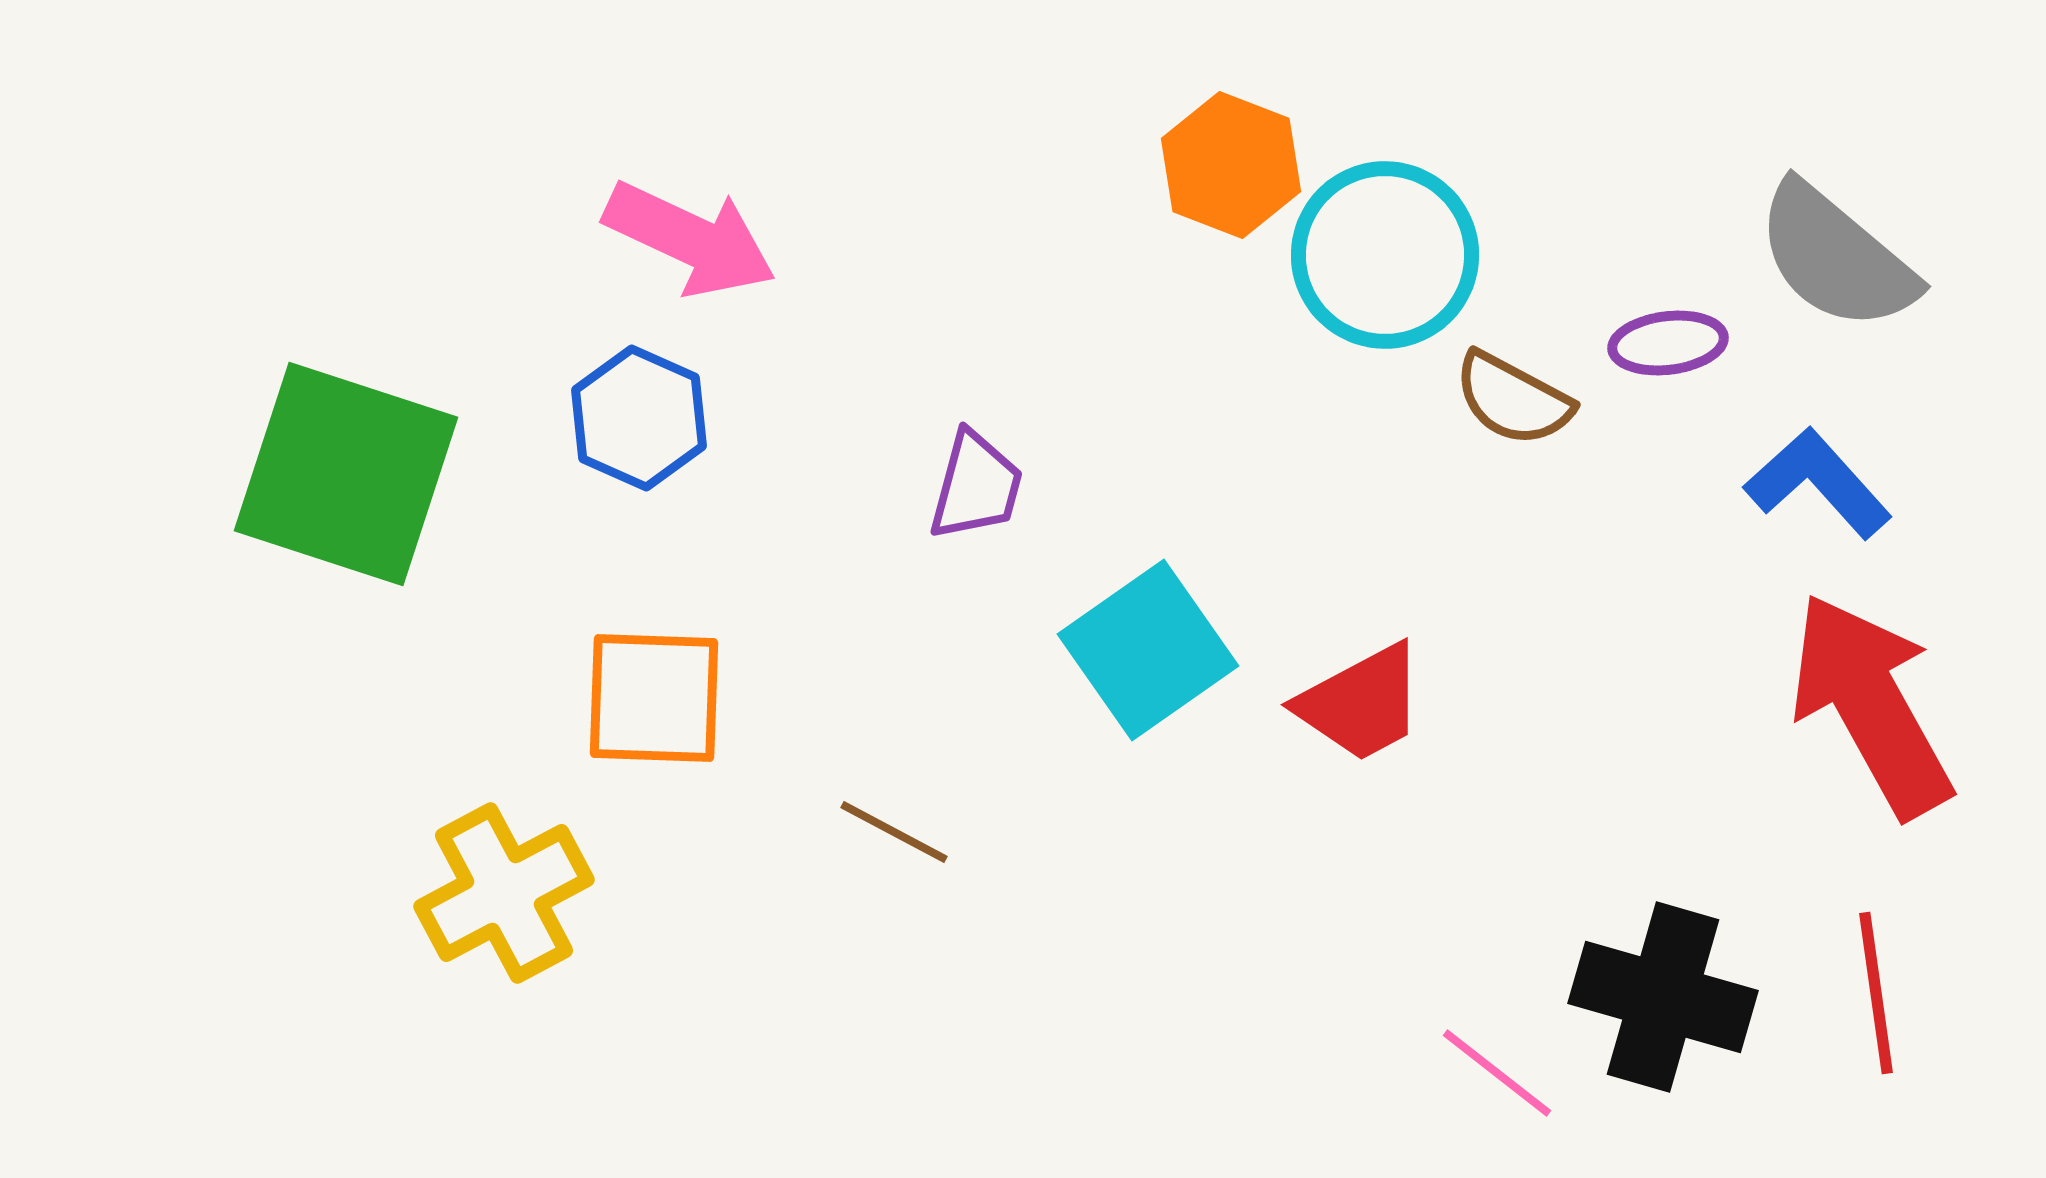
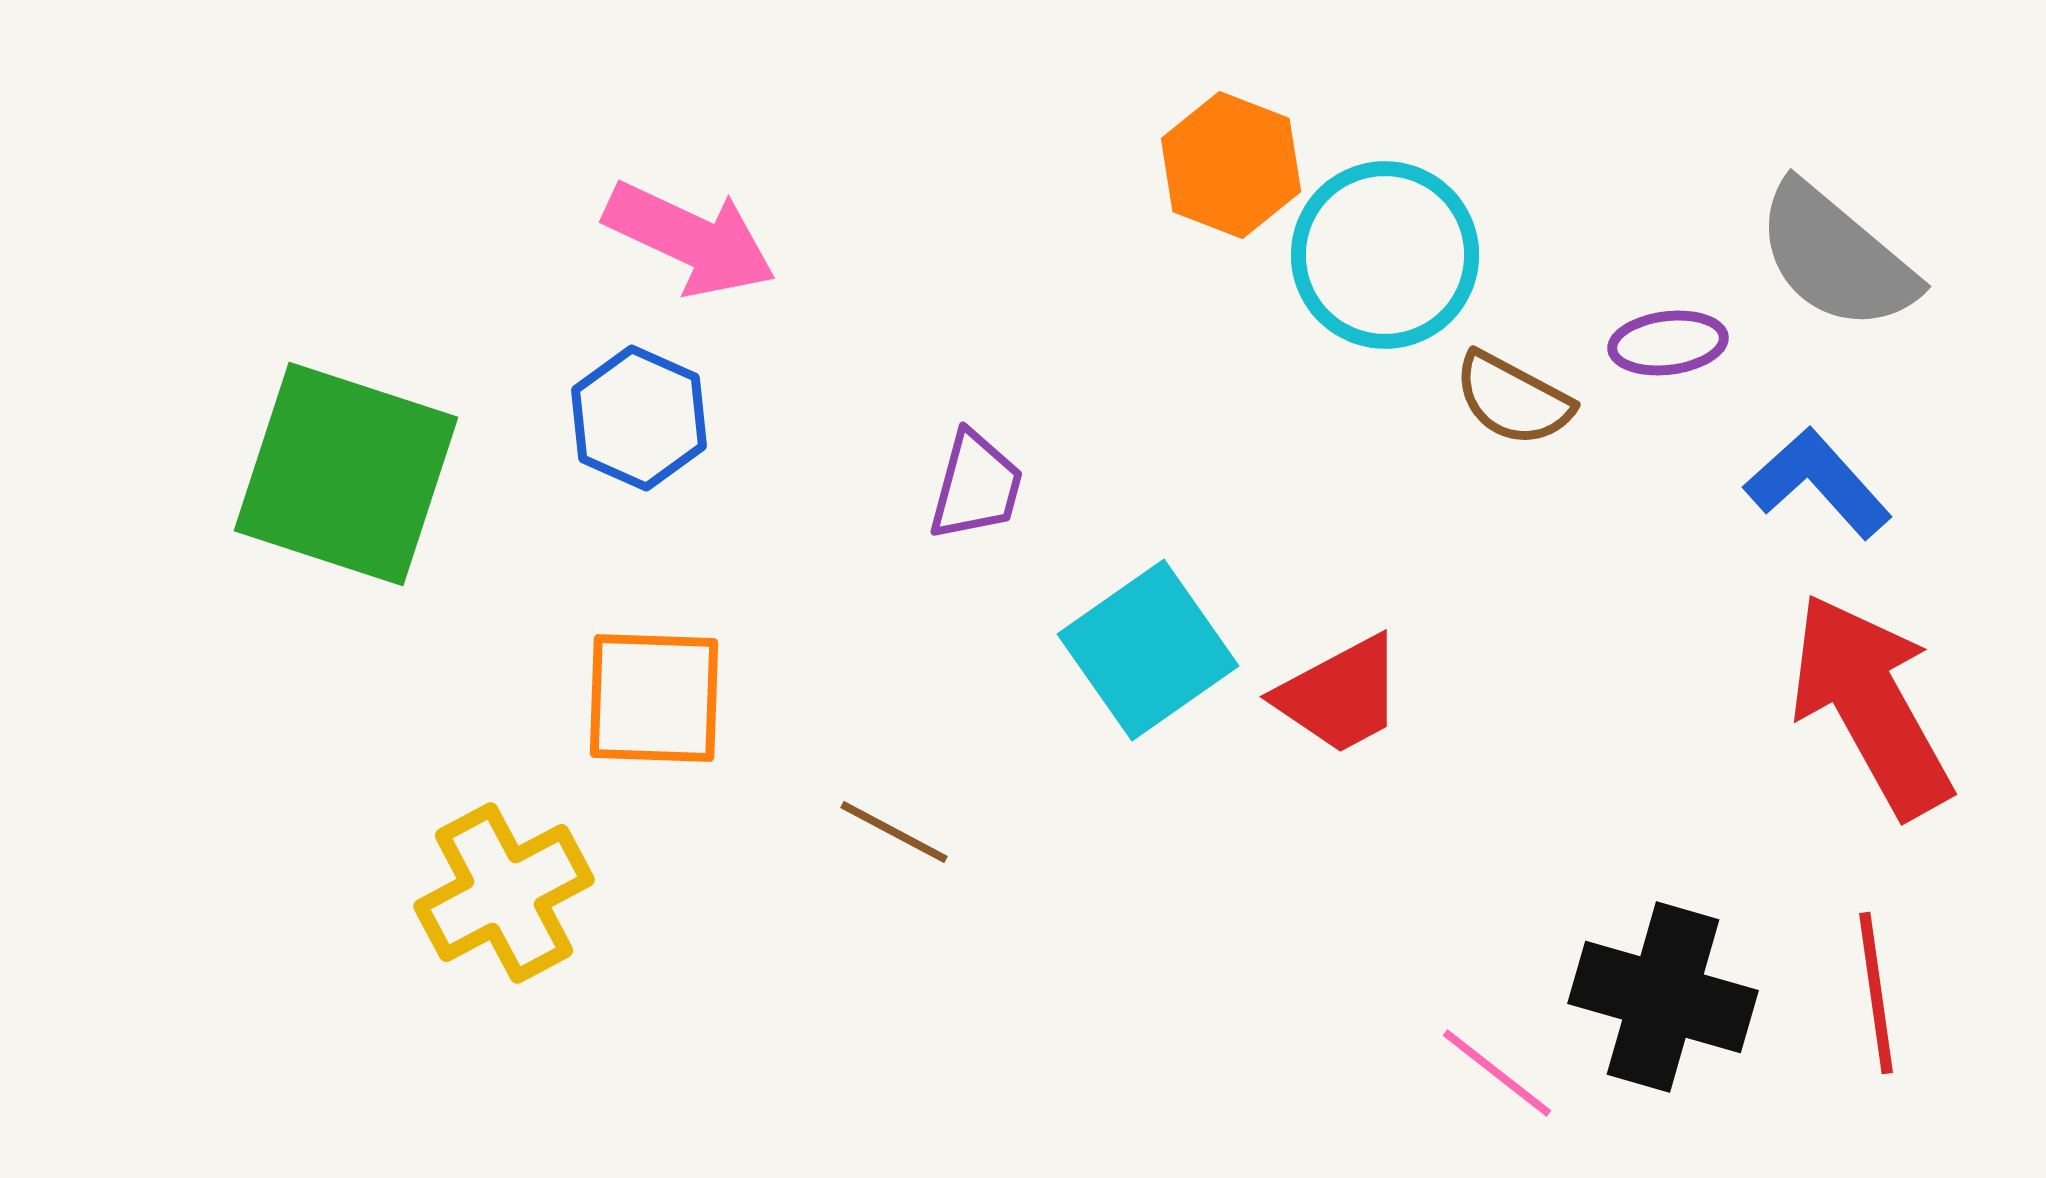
red trapezoid: moved 21 px left, 8 px up
